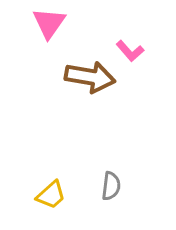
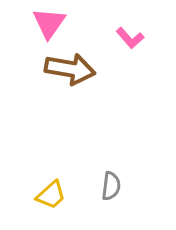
pink L-shape: moved 13 px up
brown arrow: moved 20 px left, 8 px up
